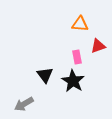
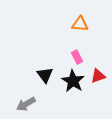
red triangle: moved 30 px down
pink rectangle: rotated 16 degrees counterclockwise
gray arrow: moved 2 px right
